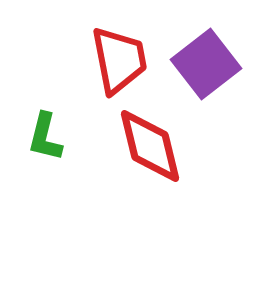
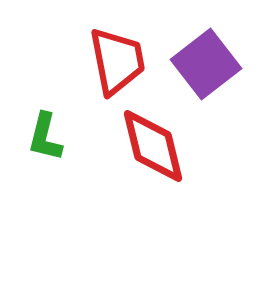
red trapezoid: moved 2 px left, 1 px down
red diamond: moved 3 px right
